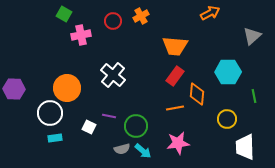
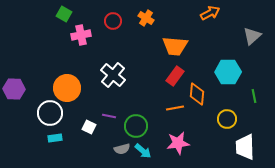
orange cross: moved 5 px right, 2 px down; rotated 28 degrees counterclockwise
